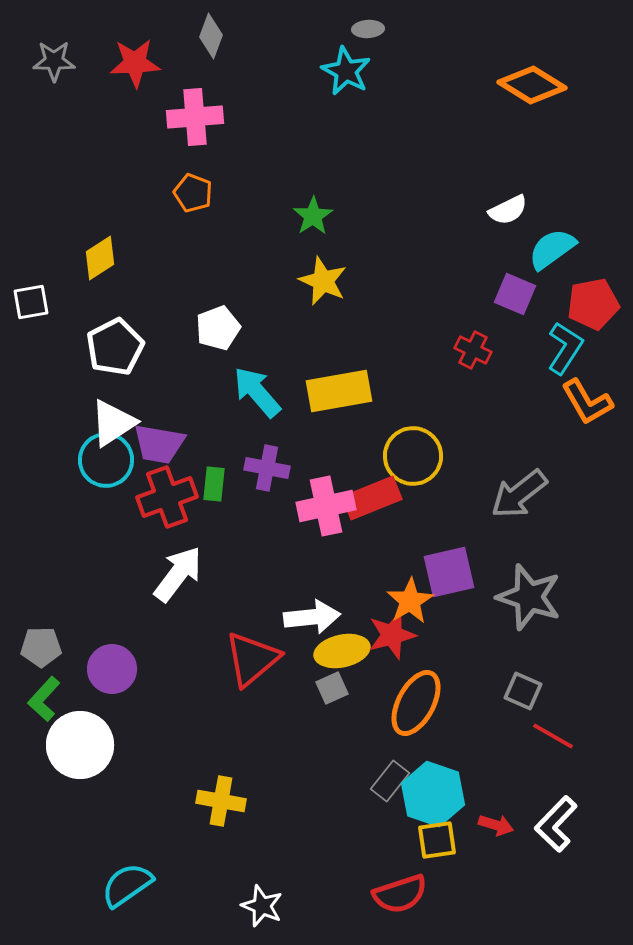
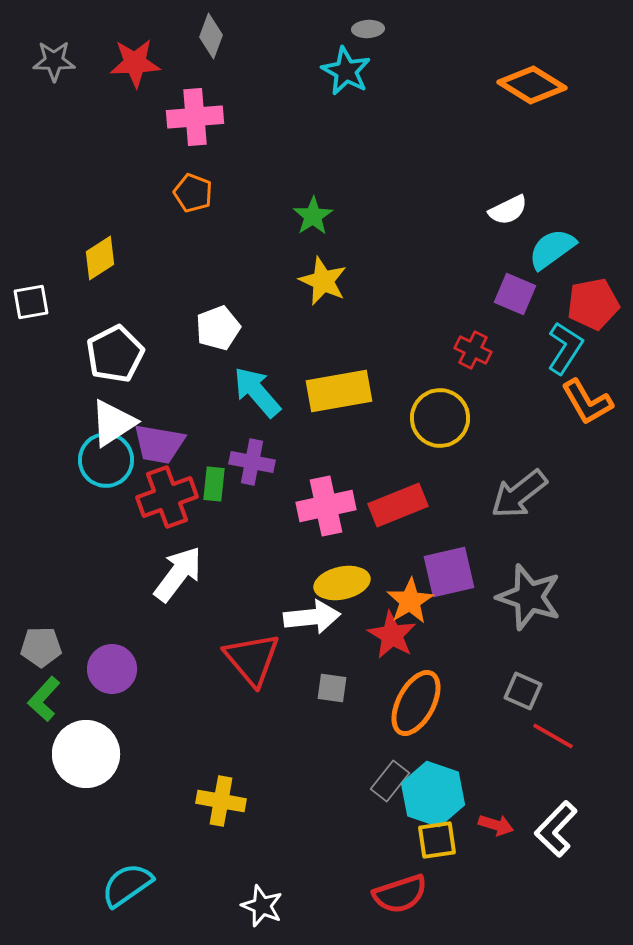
white pentagon at (115, 347): moved 7 px down
yellow circle at (413, 456): moved 27 px right, 38 px up
purple cross at (267, 468): moved 15 px left, 6 px up
red rectangle at (372, 498): moved 26 px right, 7 px down
red star at (392, 635): rotated 27 degrees counterclockwise
yellow ellipse at (342, 651): moved 68 px up
red triangle at (252, 659): rotated 30 degrees counterclockwise
gray square at (332, 688): rotated 32 degrees clockwise
white circle at (80, 745): moved 6 px right, 9 px down
white L-shape at (556, 824): moved 5 px down
